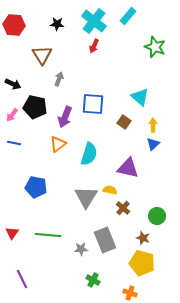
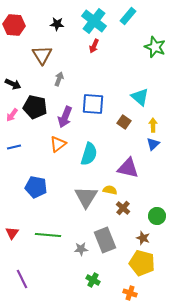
blue line: moved 4 px down; rotated 24 degrees counterclockwise
